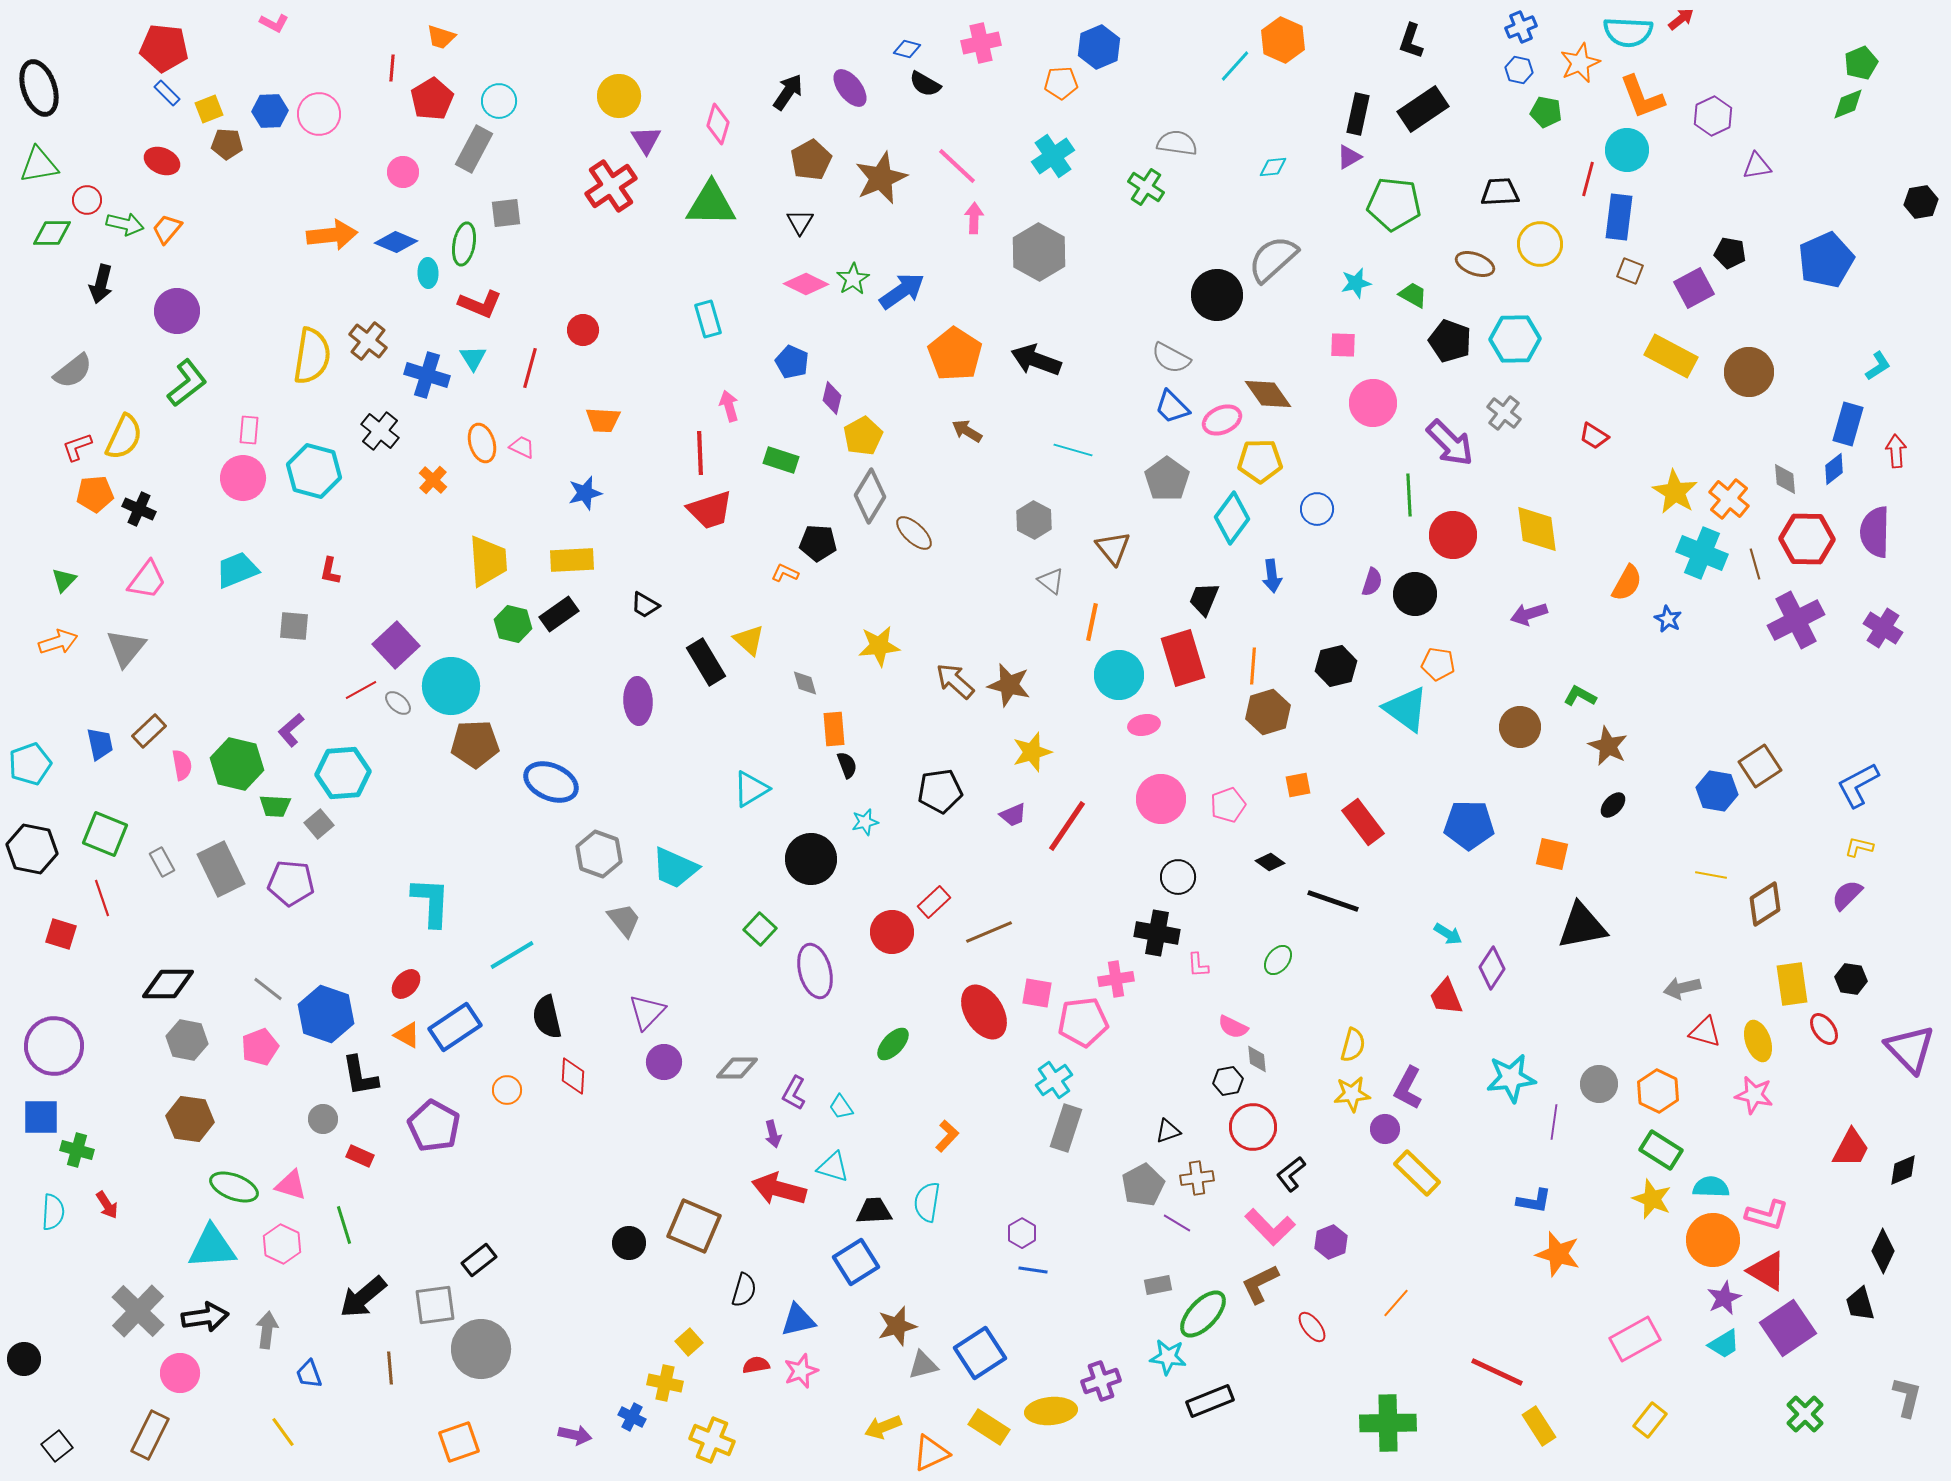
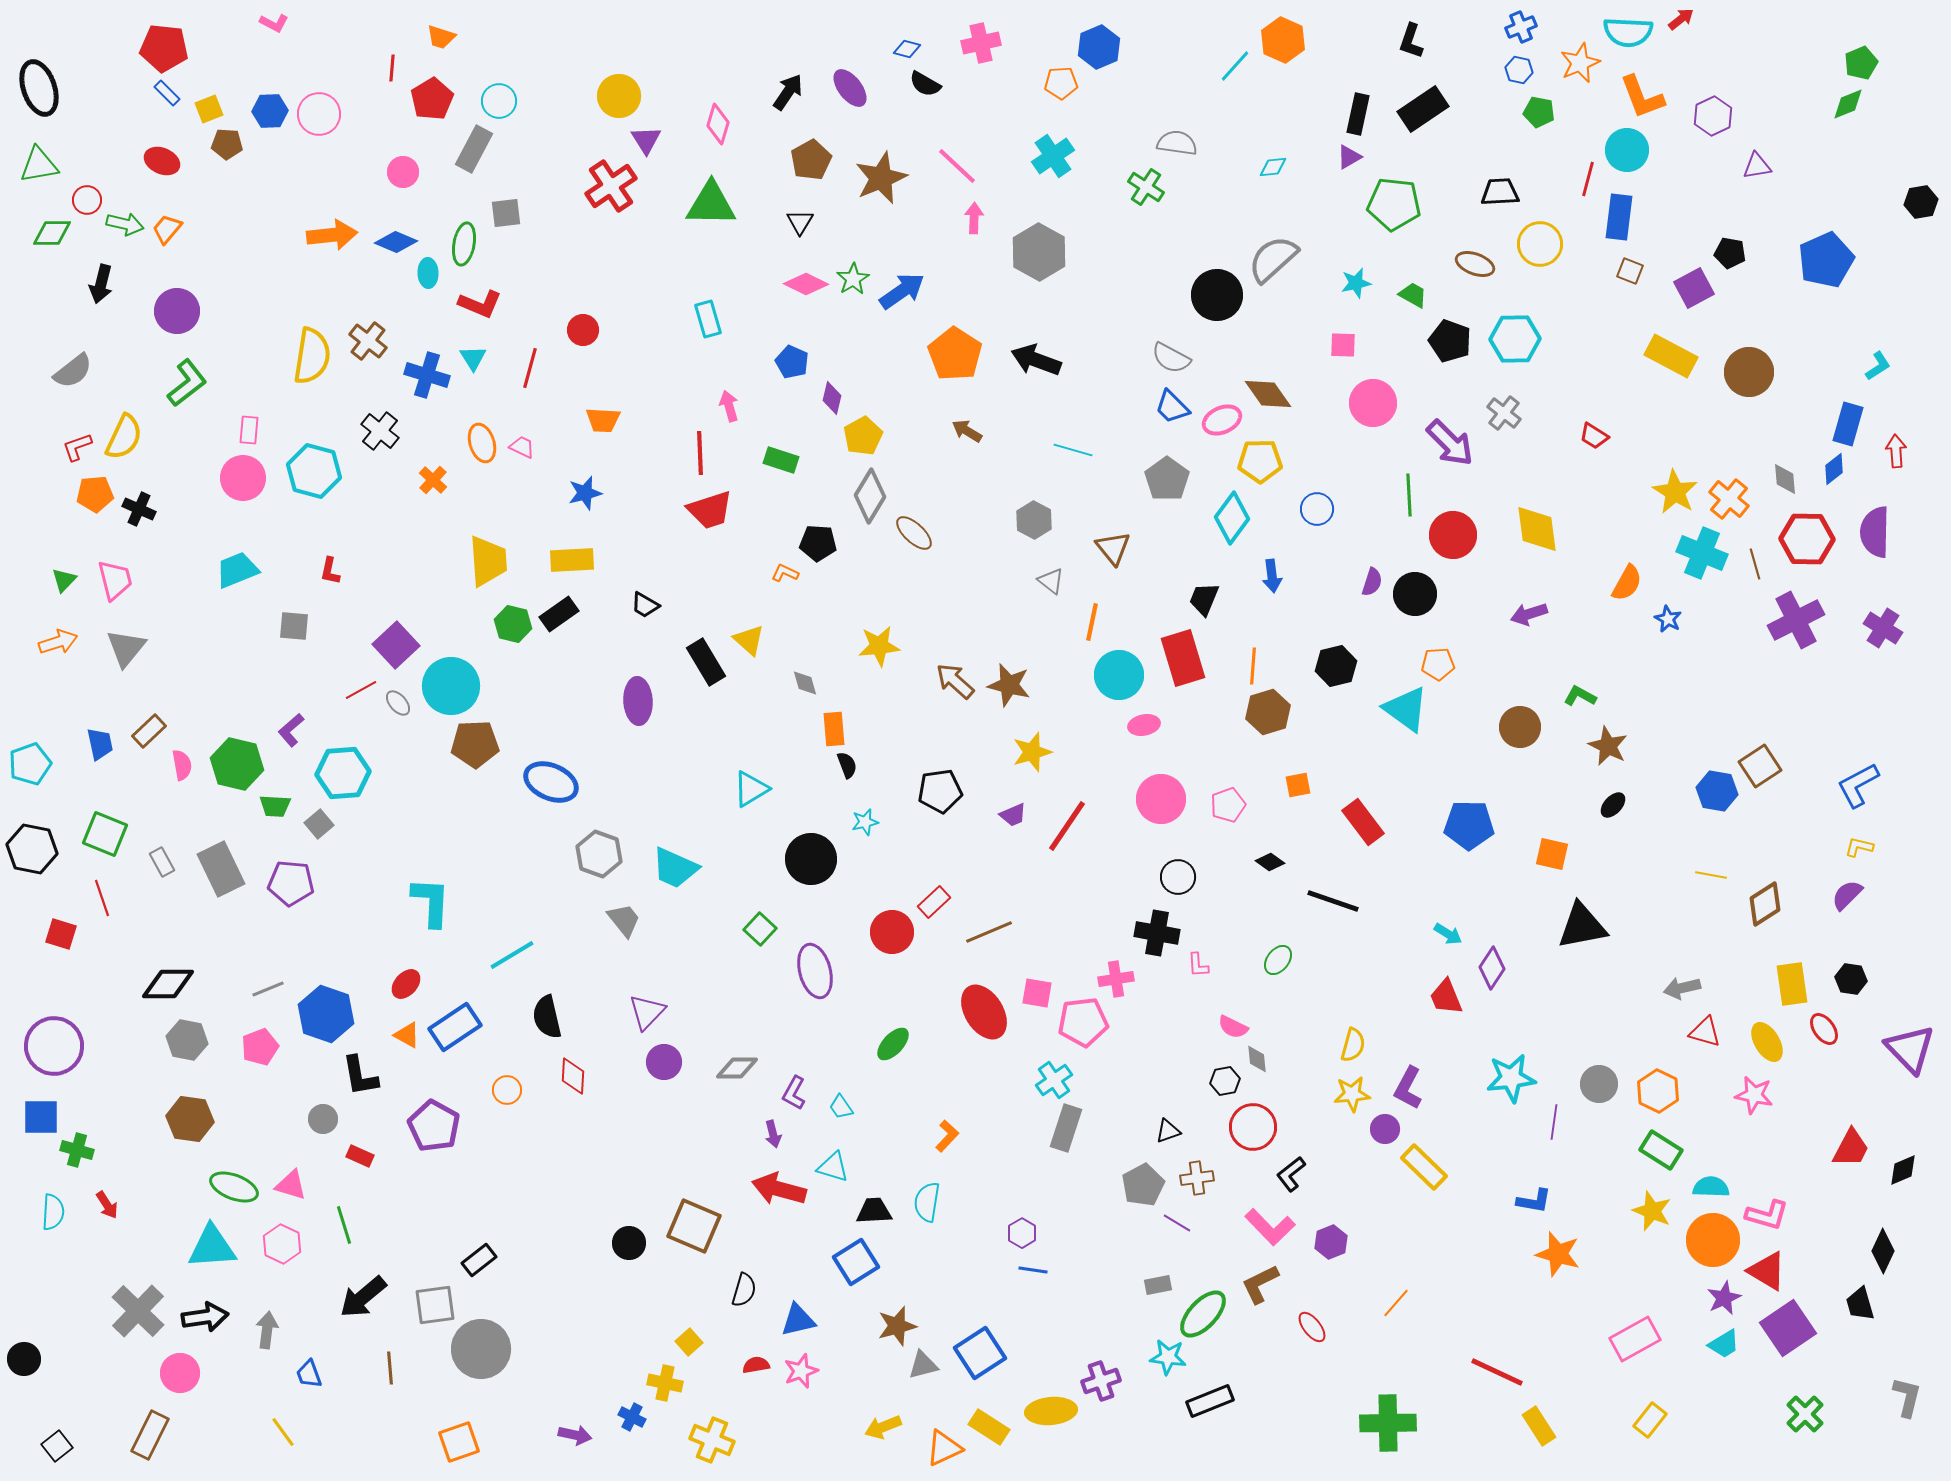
green pentagon at (1546, 112): moved 7 px left
pink trapezoid at (147, 580): moved 32 px left; rotated 51 degrees counterclockwise
orange pentagon at (1438, 664): rotated 12 degrees counterclockwise
gray ellipse at (398, 703): rotated 8 degrees clockwise
gray line at (268, 989): rotated 60 degrees counterclockwise
yellow ellipse at (1758, 1041): moved 9 px right, 1 px down; rotated 12 degrees counterclockwise
black hexagon at (1228, 1081): moved 3 px left
yellow rectangle at (1417, 1173): moved 7 px right, 6 px up
yellow star at (1652, 1199): moved 12 px down
orange triangle at (931, 1453): moved 13 px right, 5 px up
